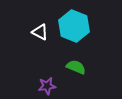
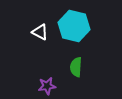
cyan hexagon: rotated 8 degrees counterclockwise
green semicircle: rotated 108 degrees counterclockwise
